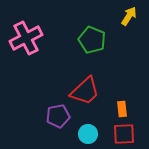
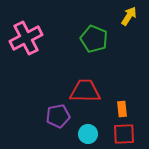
green pentagon: moved 2 px right, 1 px up
red trapezoid: rotated 136 degrees counterclockwise
